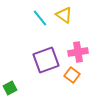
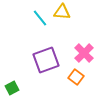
yellow triangle: moved 2 px left, 3 px up; rotated 30 degrees counterclockwise
pink cross: moved 6 px right, 1 px down; rotated 36 degrees counterclockwise
orange square: moved 4 px right, 2 px down
green square: moved 2 px right
